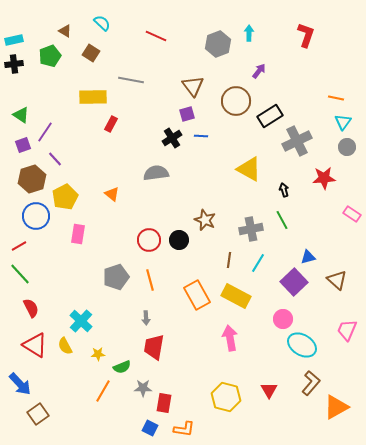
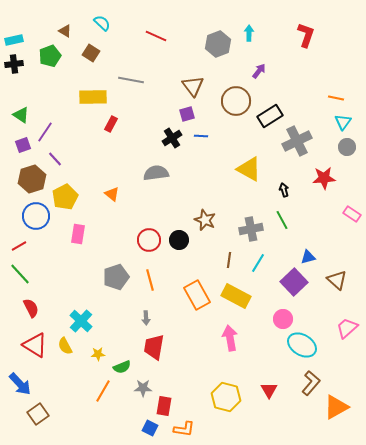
pink trapezoid at (347, 330): moved 2 px up; rotated 25 degrees clockwise
red rectangle at (164, 403): moved 3 px down
